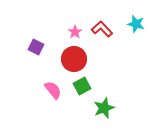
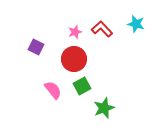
pink star: rotated 16 degrees clockwise
